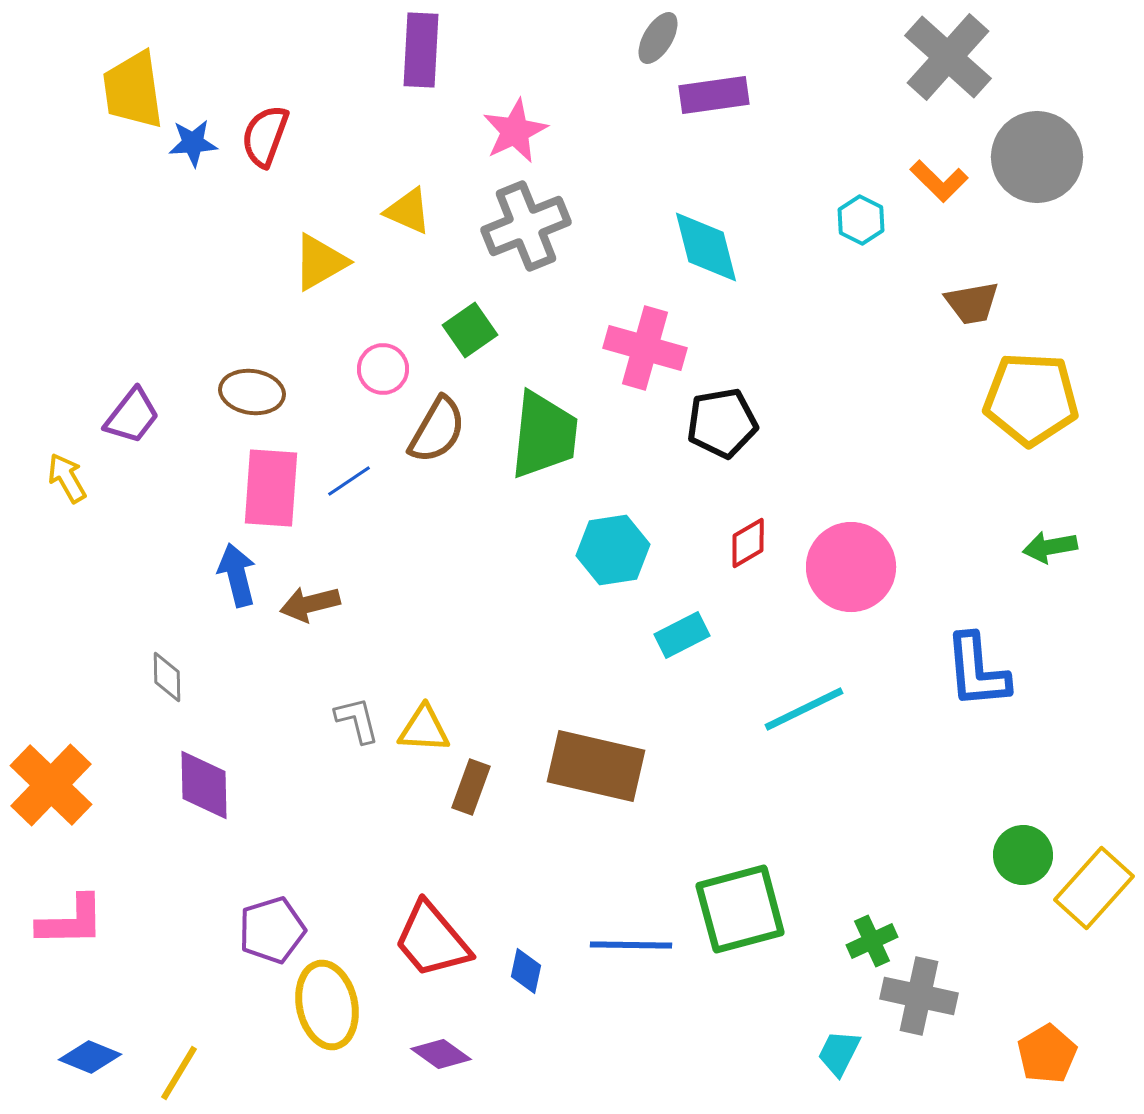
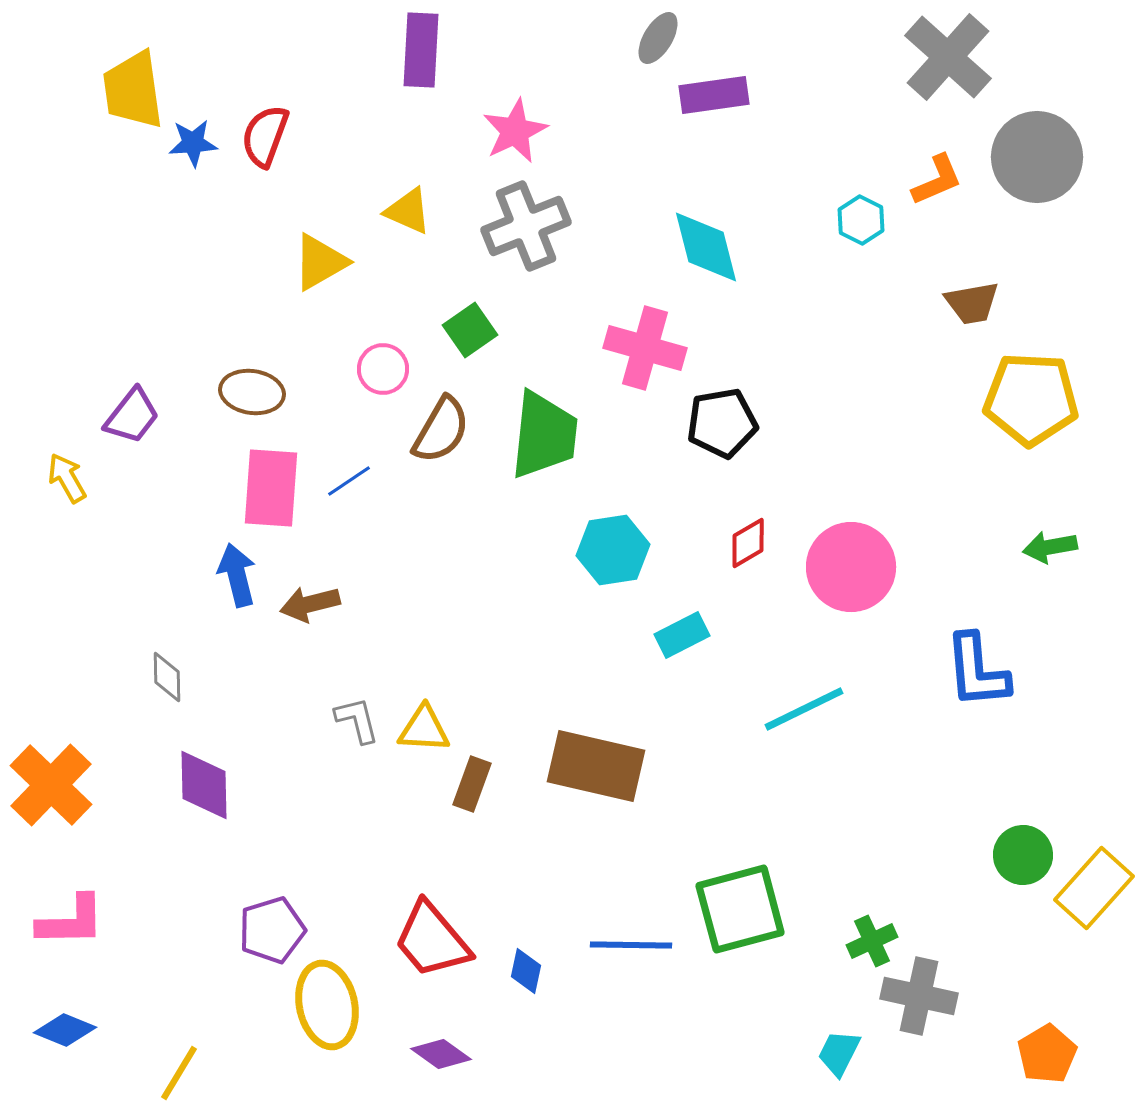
orange L-shape at (939, 181): moved 2 px left, 1 px up; rotated 68 degrees counterclockwise
brown semicircle at (437, 430): moved 4 px right
brown rectangle at (471, 787): moved 1 px right, 3 px up
blue diamond at (90, 1057): moved 25 px left, 27 px up
